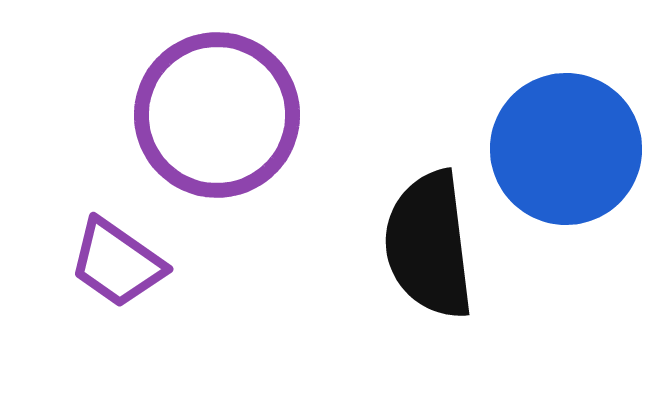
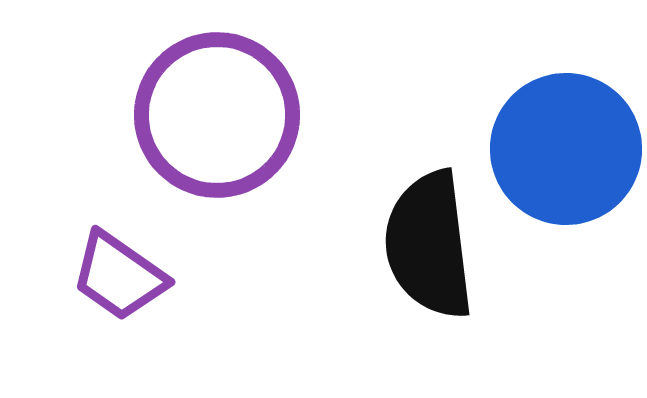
purple trapezoid: moved 2 px right, 13 px down
